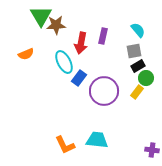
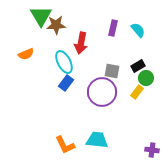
purple rectangle: moved 10 px right, 8 px up
gray square: moved 22 px left, 20 px down; rotated 21 degrees clockwise
blue rectangle: moved 13 px left, 5 px down
purple circle: moved 2 px left, 1 px down
